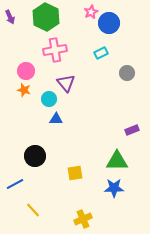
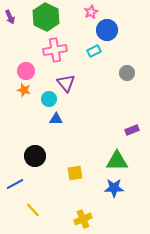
blue circle: moved 2 px left, 7 px down
cyan rectangle: moved 7 px left, 2 px up
